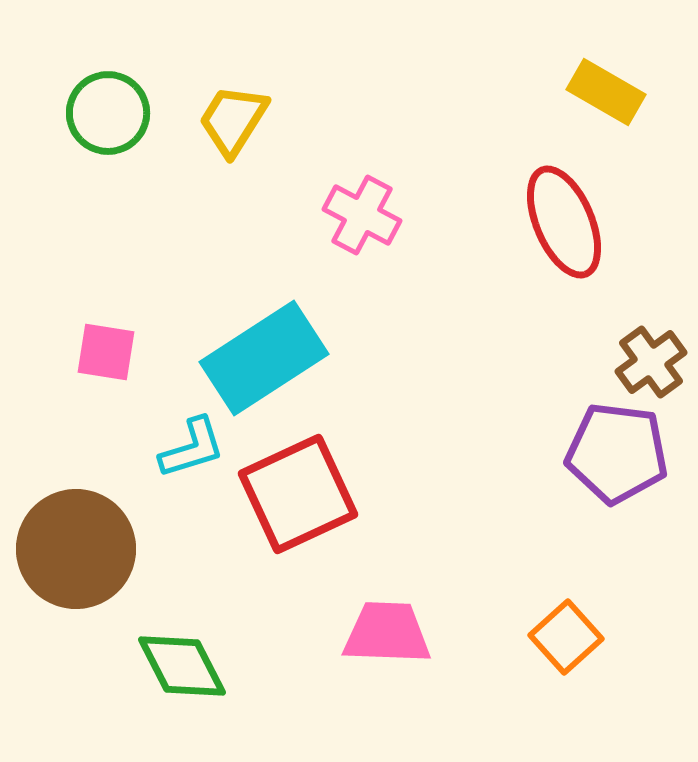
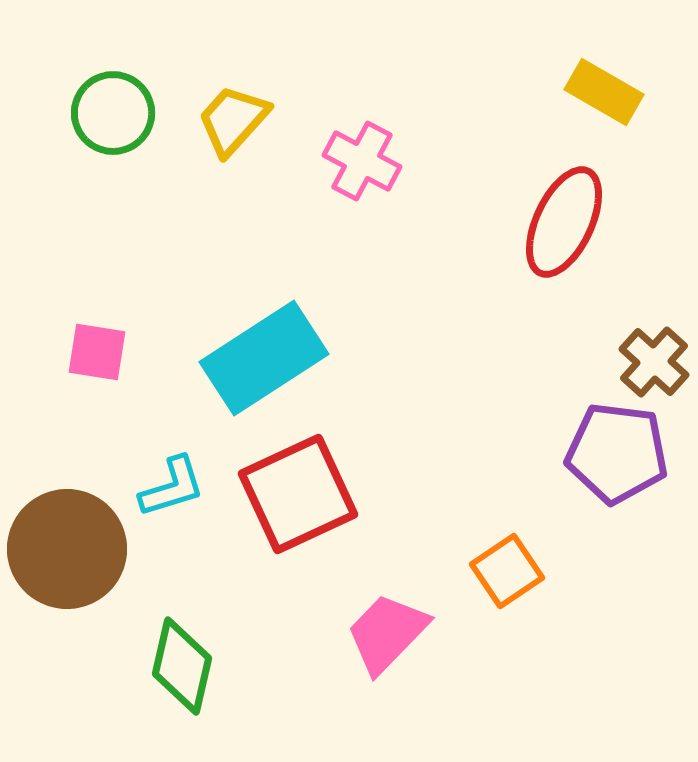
yellow rectangle: moved 2 px left
green circle: moved 5 px right
yellow trapezoid: rotated 10 degrees clockwise
pink cross: moved 54 px up
red ellipse: rotated 48 degrees clockwise
pink square: moved 9 px left
brown cross: moved 3 px right; rotated 12 degrees counterclockwise
cyan L-shape: moved 20 px left, 39 px down
brown circle: moved 9 px left
pink trapezoid: rotated 48 degrees counterclockwise
orange square: moved 59 px left, 66 px up; rotated 8 degrees clockwise
green diamond: rotated 40 degrees clockwise
